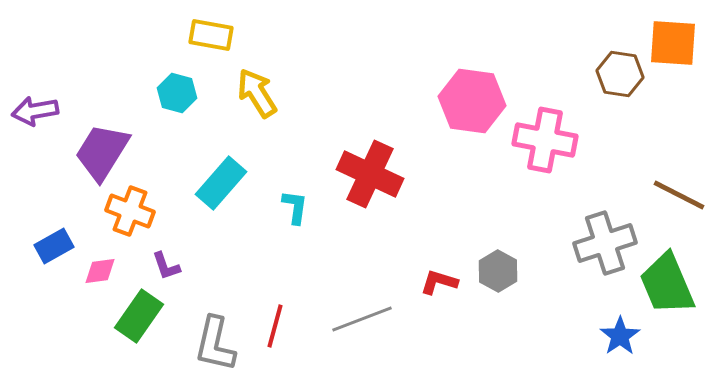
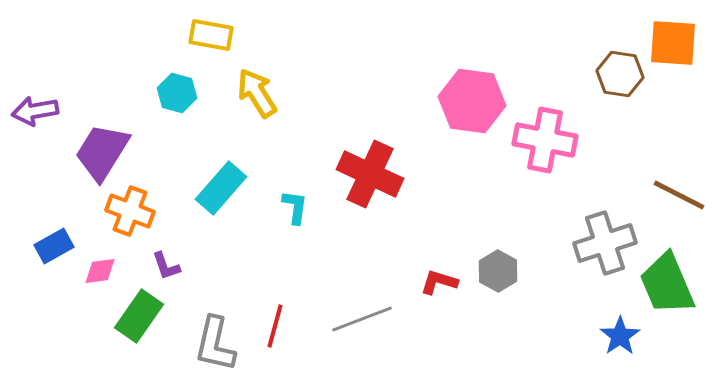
cyan rectangle: moved 5 px down
